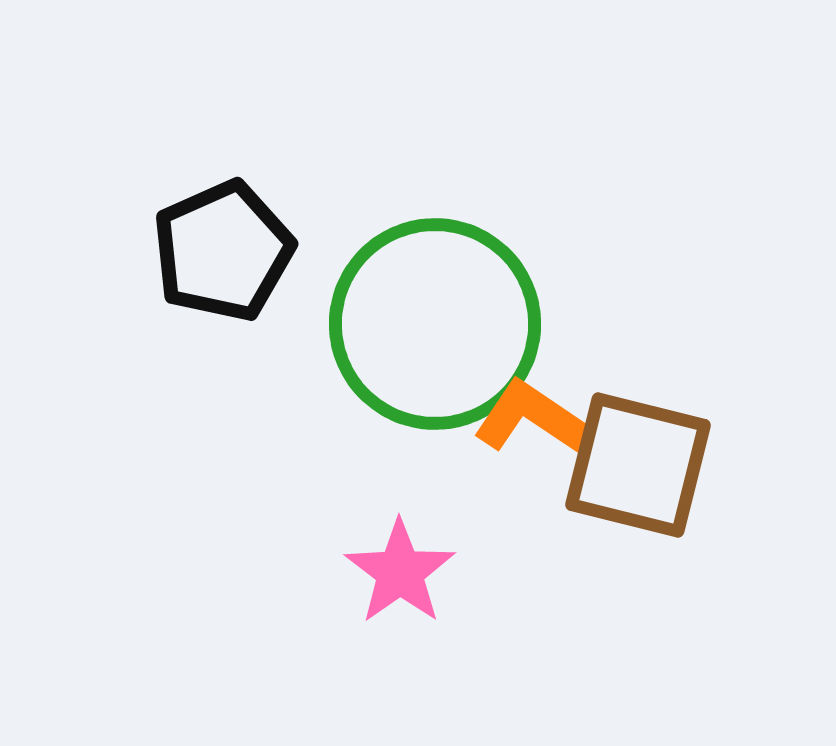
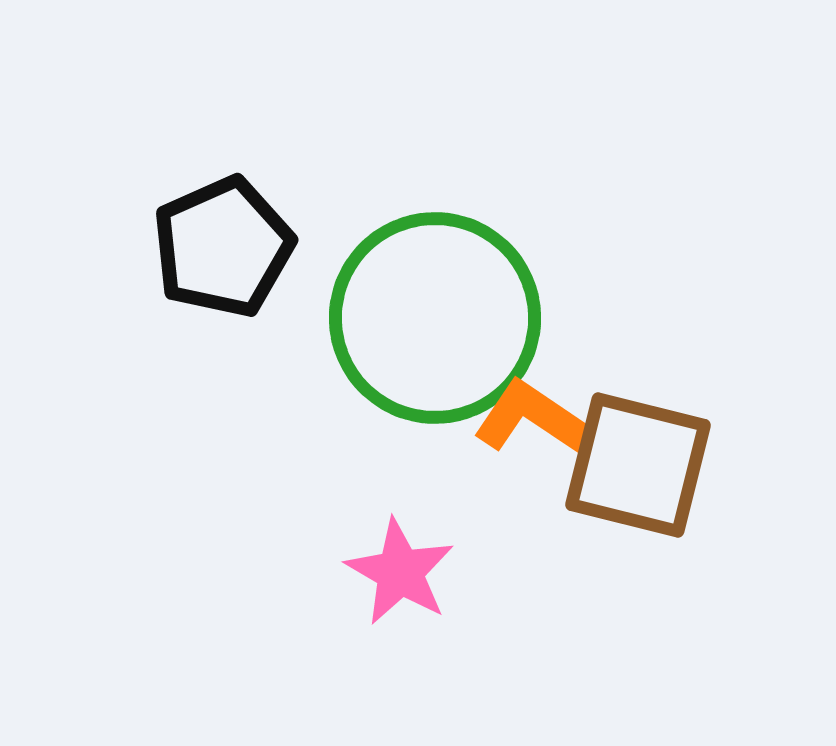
black pentagon: moved 4 px up
green circle: moved 6 px up
pink star: rotated 7 degrees counterclockwise
